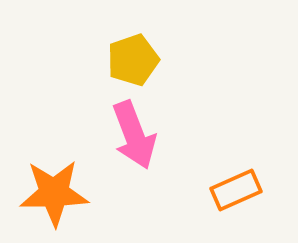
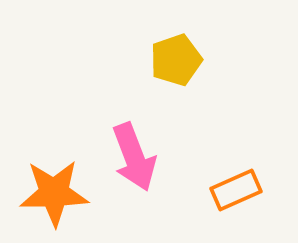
yellow pentagon: moved 43 px right
pink arrow: moved 22 px down
